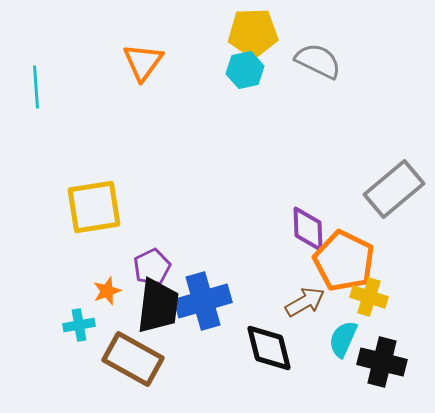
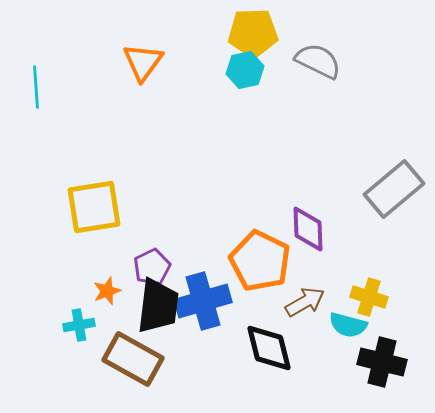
orange pentagon: moved 84 px left
cyan semicircle: moved 5 px right, 14 px up; rotated 99 degrees counterclockwise
